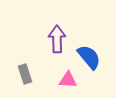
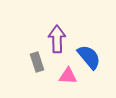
gray rectangle: moved 12 px right, 12 px up
pink triangle: moved 4 px up
